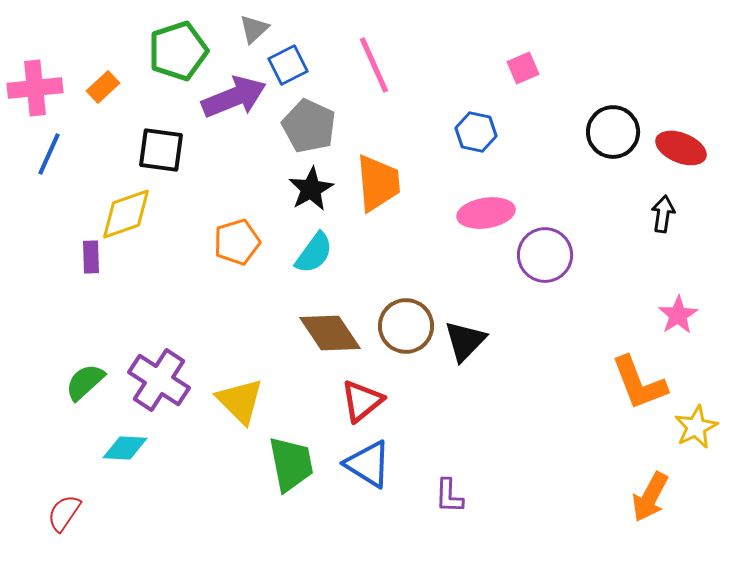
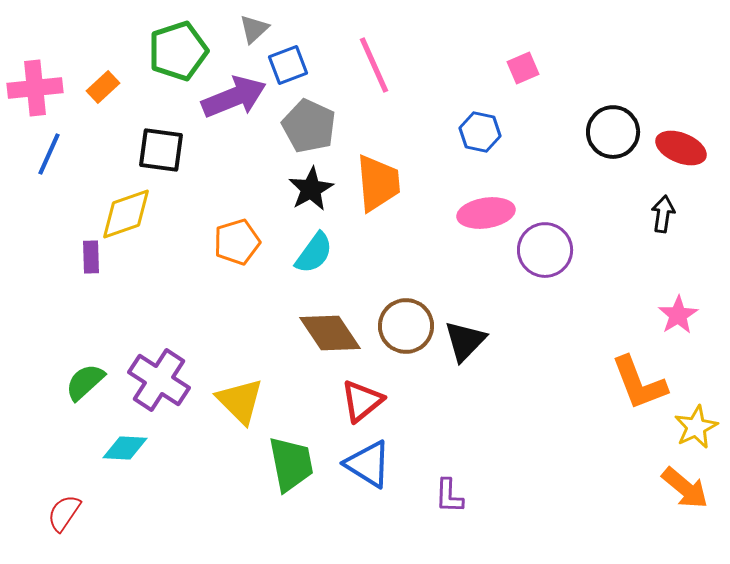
blue square: rotated 6 degrees clockwise
blue hexagon: moved 4 px right
purple circle: moved 5 px up
orange arrow: moved 35 px right, 9 px up; rotated 78 degrees counterclockwise
